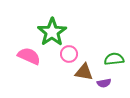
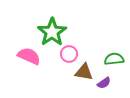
purple semicircle: rotated 24 degrees counterclockwise
